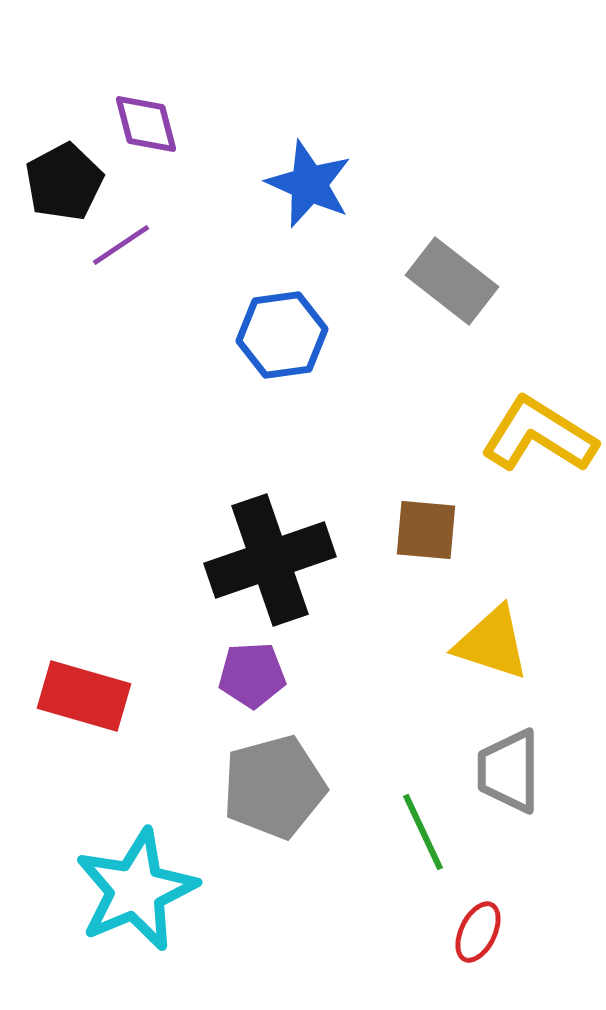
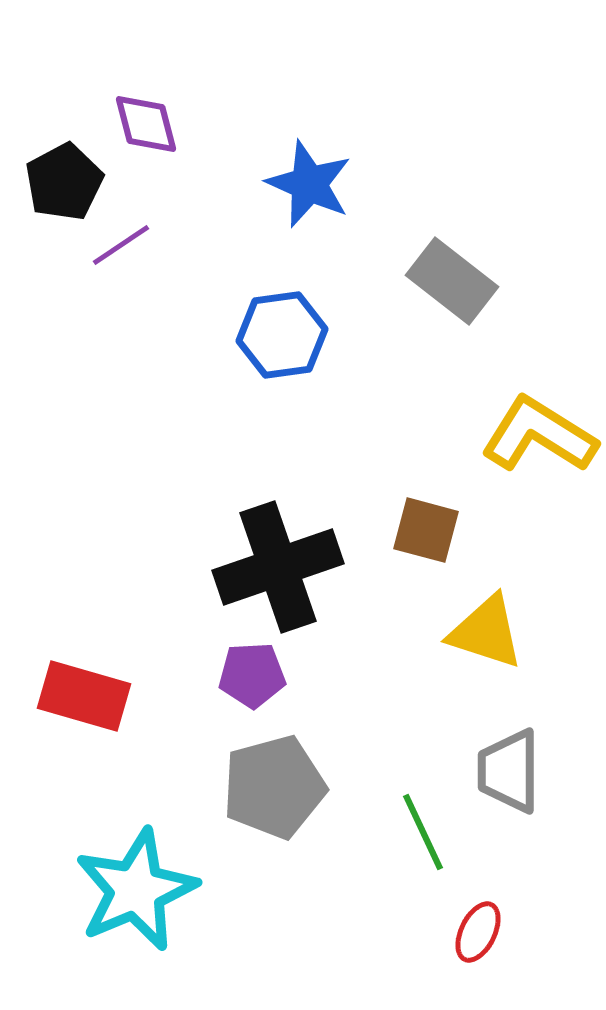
brown square: rotated 10 degrees clockwise
black cross: moved 8 px right, 7 px down
yellow triangle: moved 6 px left, 11 px up
